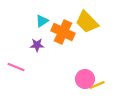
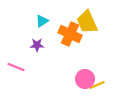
yellow trapezoid: rotated 20 degrees clockwise
orange cross: moved 7 px right, 2 px down
